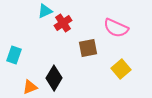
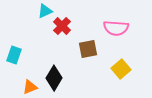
red cross: moved 1 px left, 3 px down; rotated 12 degrees counterclockwise
pink semicircle: rotated 20 degrees counterclockwise
brown square: moved 1 px down
